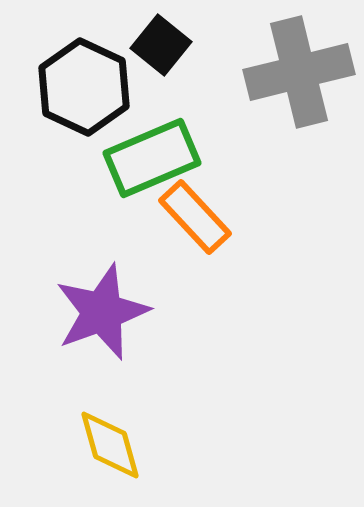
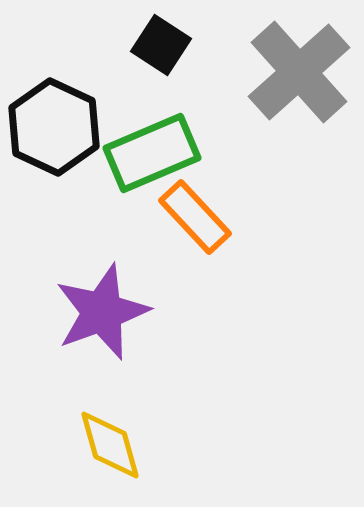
black square: rotated 6 degrees counterclockwise
gray cross: rotated 28 degrees counterclockwise
black hexagon: moved 30 px left, 40 px down
green rectangle: moved 5 px up
